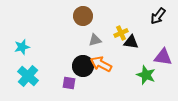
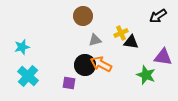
black arrow: rotated 18 degrees clockwise
black circle: moved 2 px right, 1 px up
